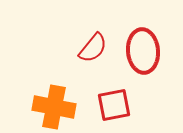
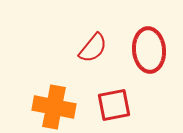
red ellipse: moved 6 px right, 1 px up
